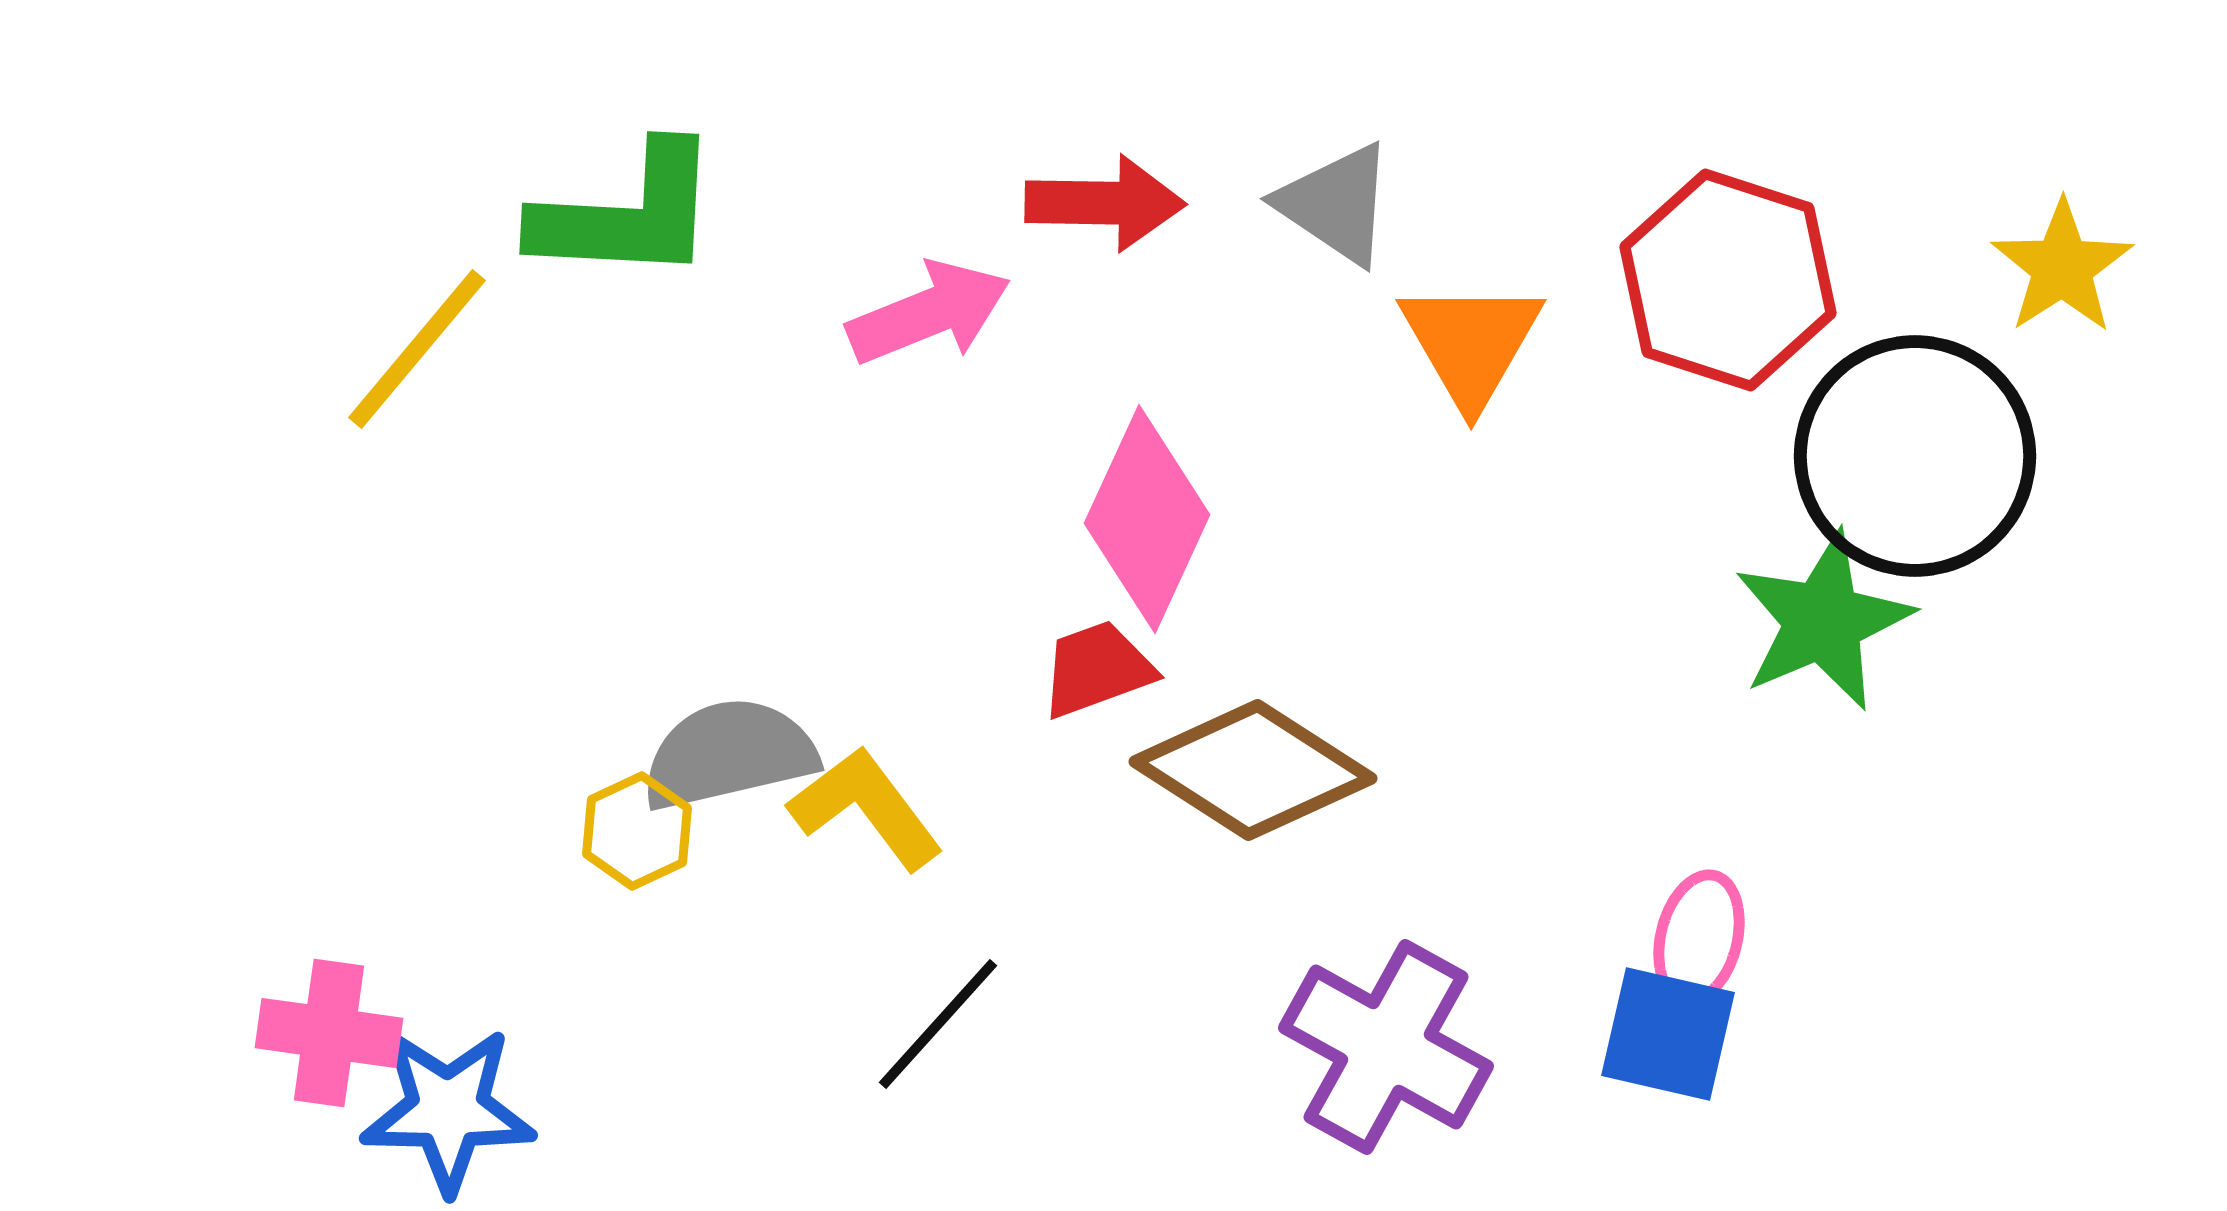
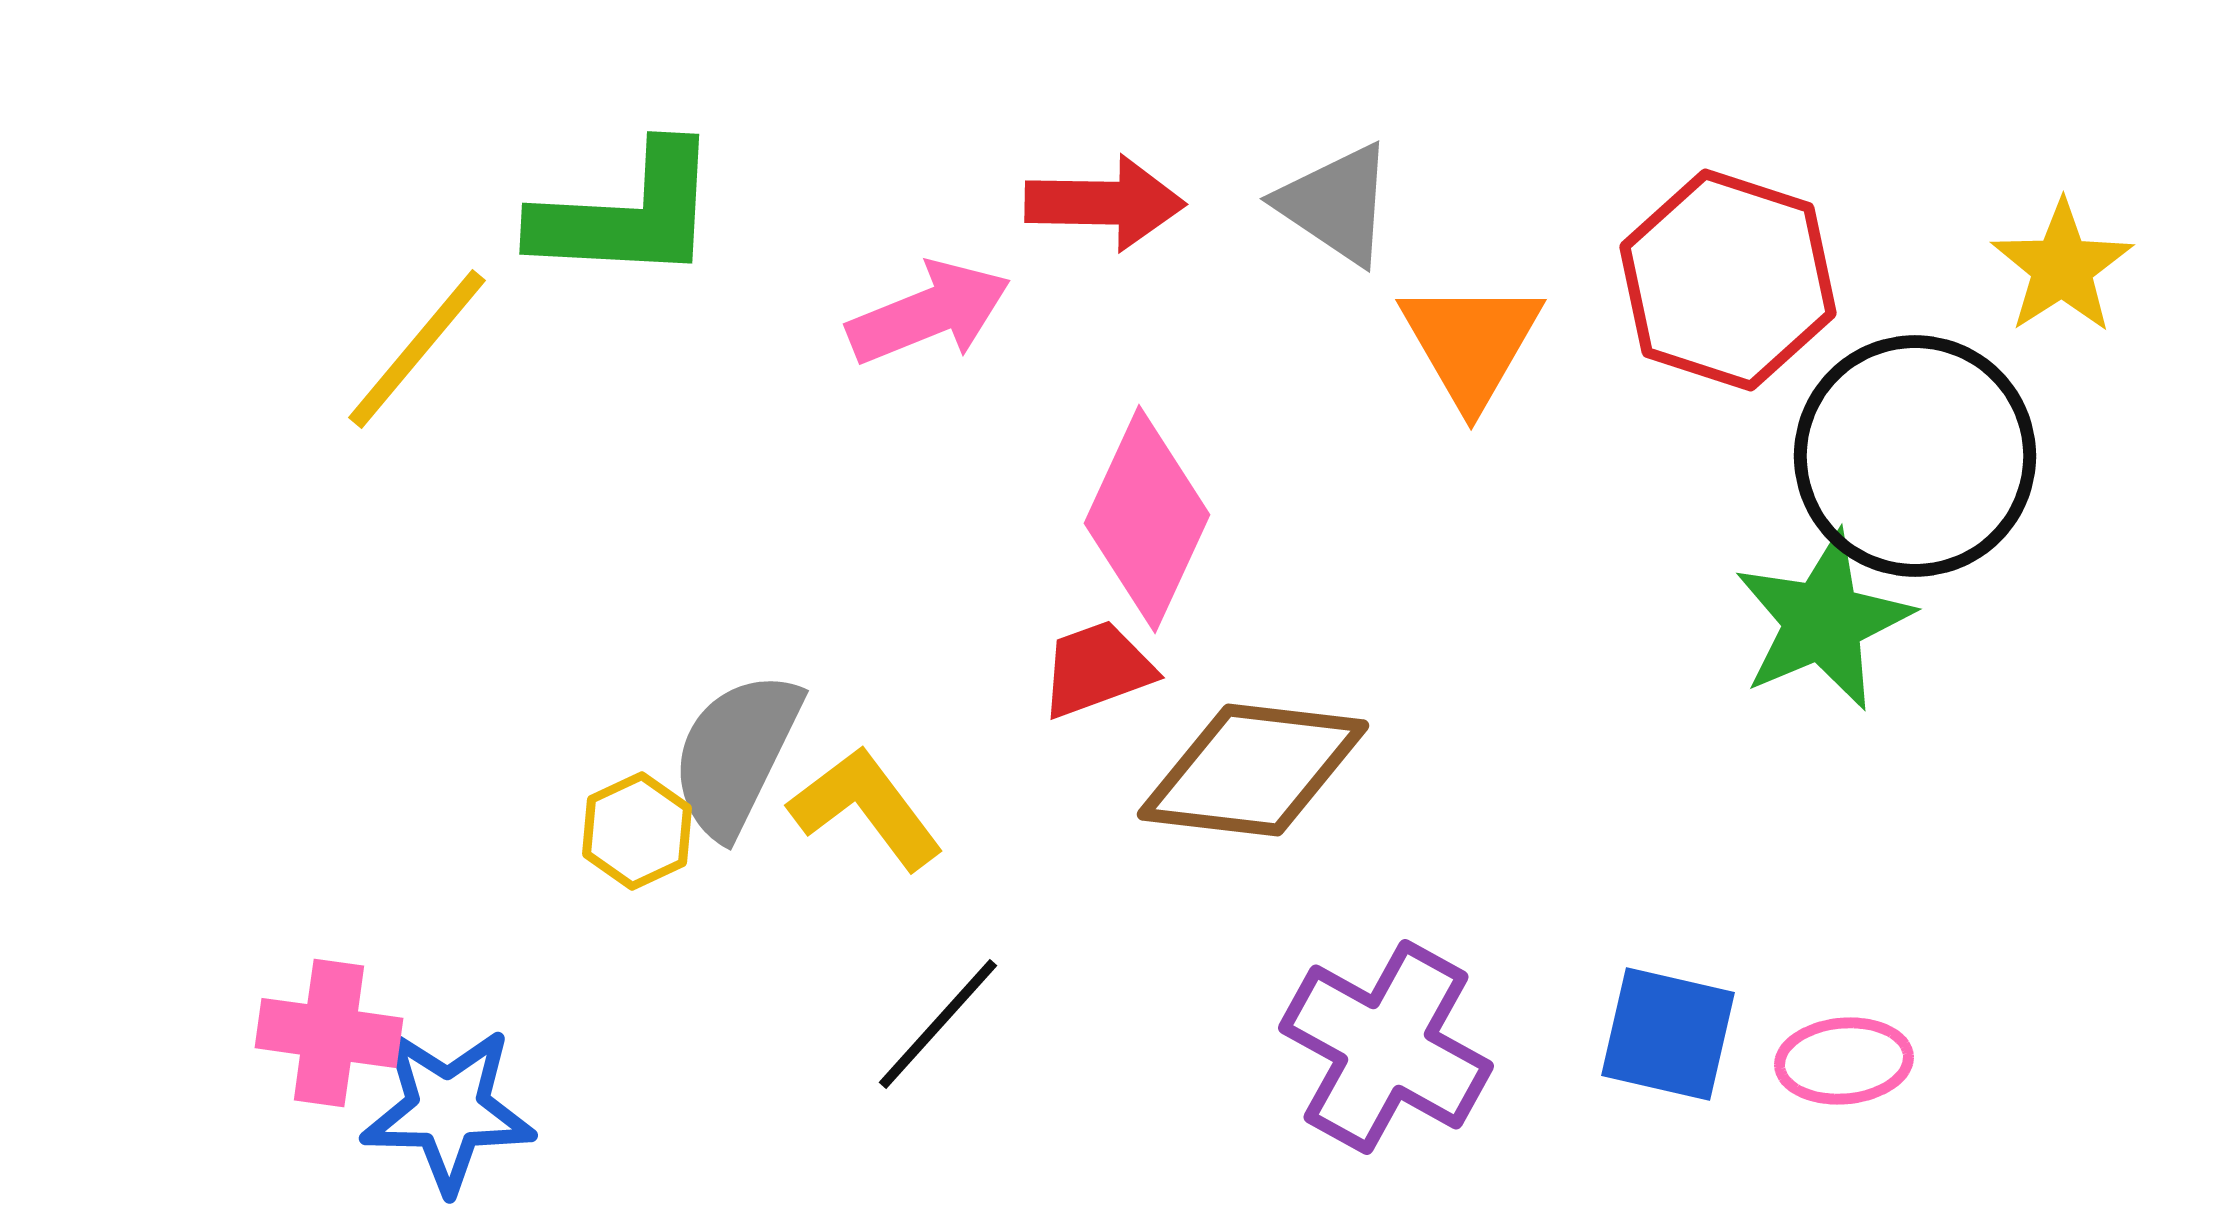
gray semicircle: moved 7 px right; rotated 51 degrees counterclockwise
brown diamond: rotated 26 degrees counterclockwise
pink ellipse: moved 145 px right, 123 px down; rotated 71 degrees clockwise
